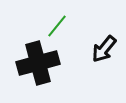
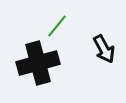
black arrow: rotated 68 degrees counterclockwise
